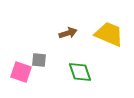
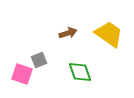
yellow trapezoid: rotated 12 degrees clockwise
gray square: rotated 28 degrees counterclockwise
pink square: moved 1 px right, 2 px down
